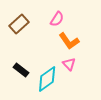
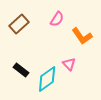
orange L-shape: moved 13 px right, 5 px up
